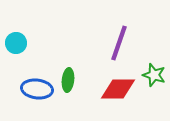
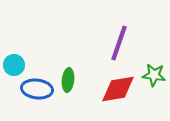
cyan circle: moved 2 px left, 22 px down
green star: rotated 10 degrees counterclockwise
red diamond: rotated 9 degrees counterclockwise
